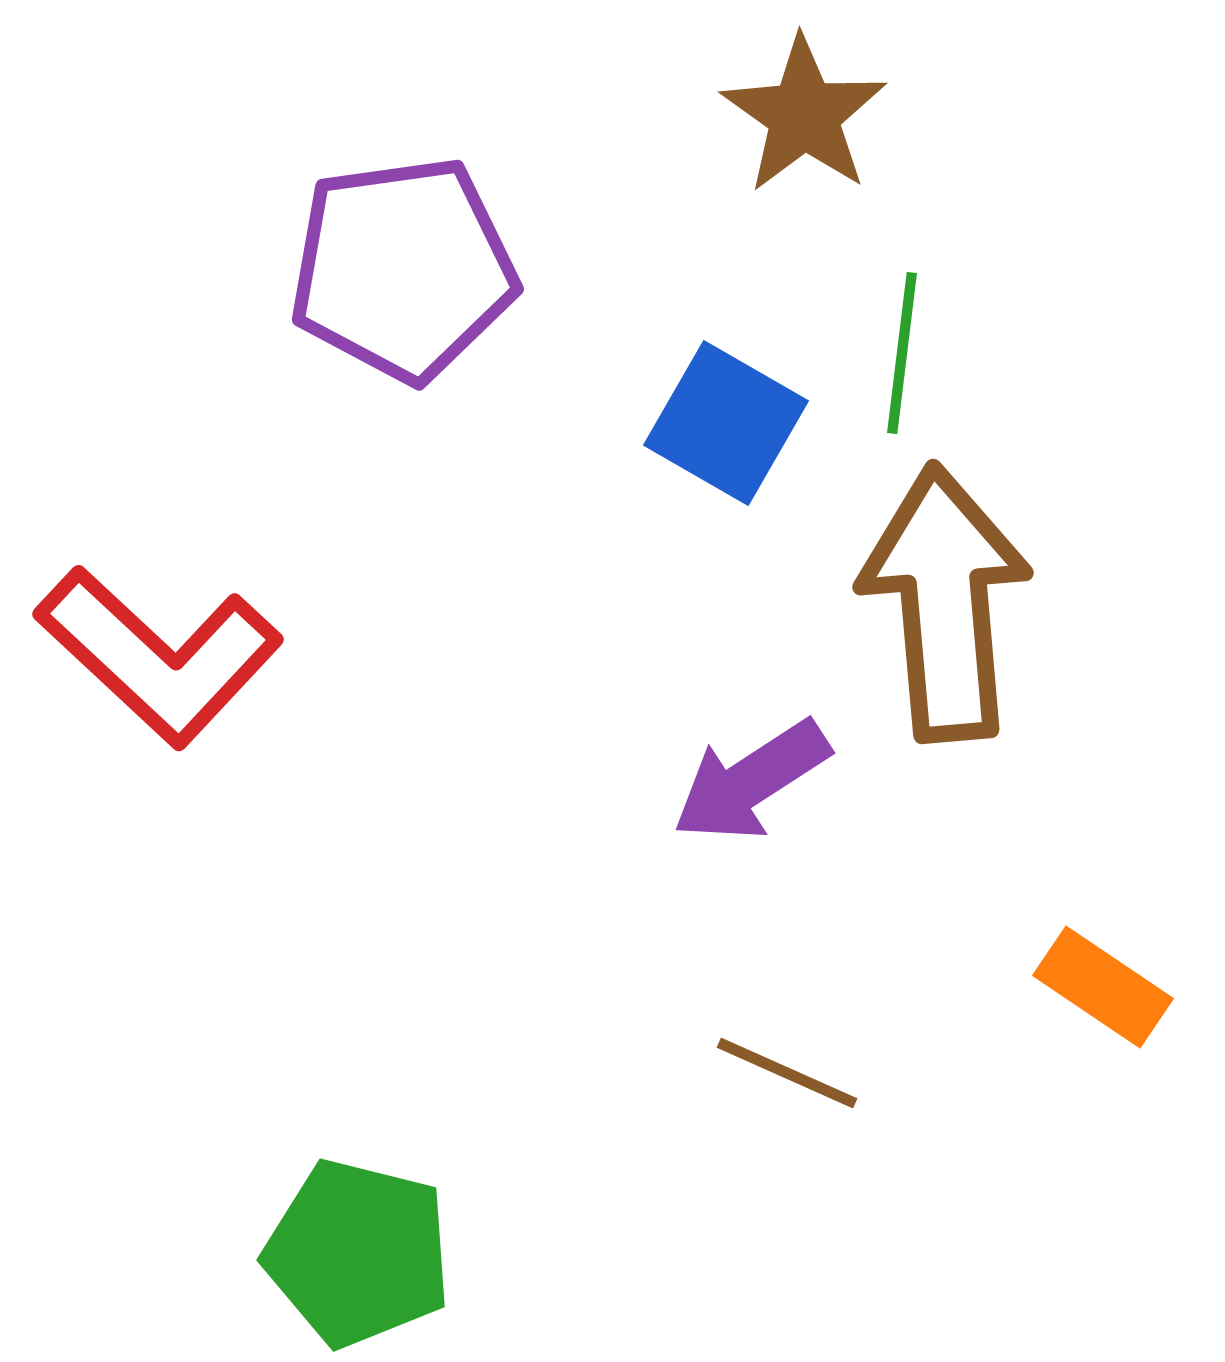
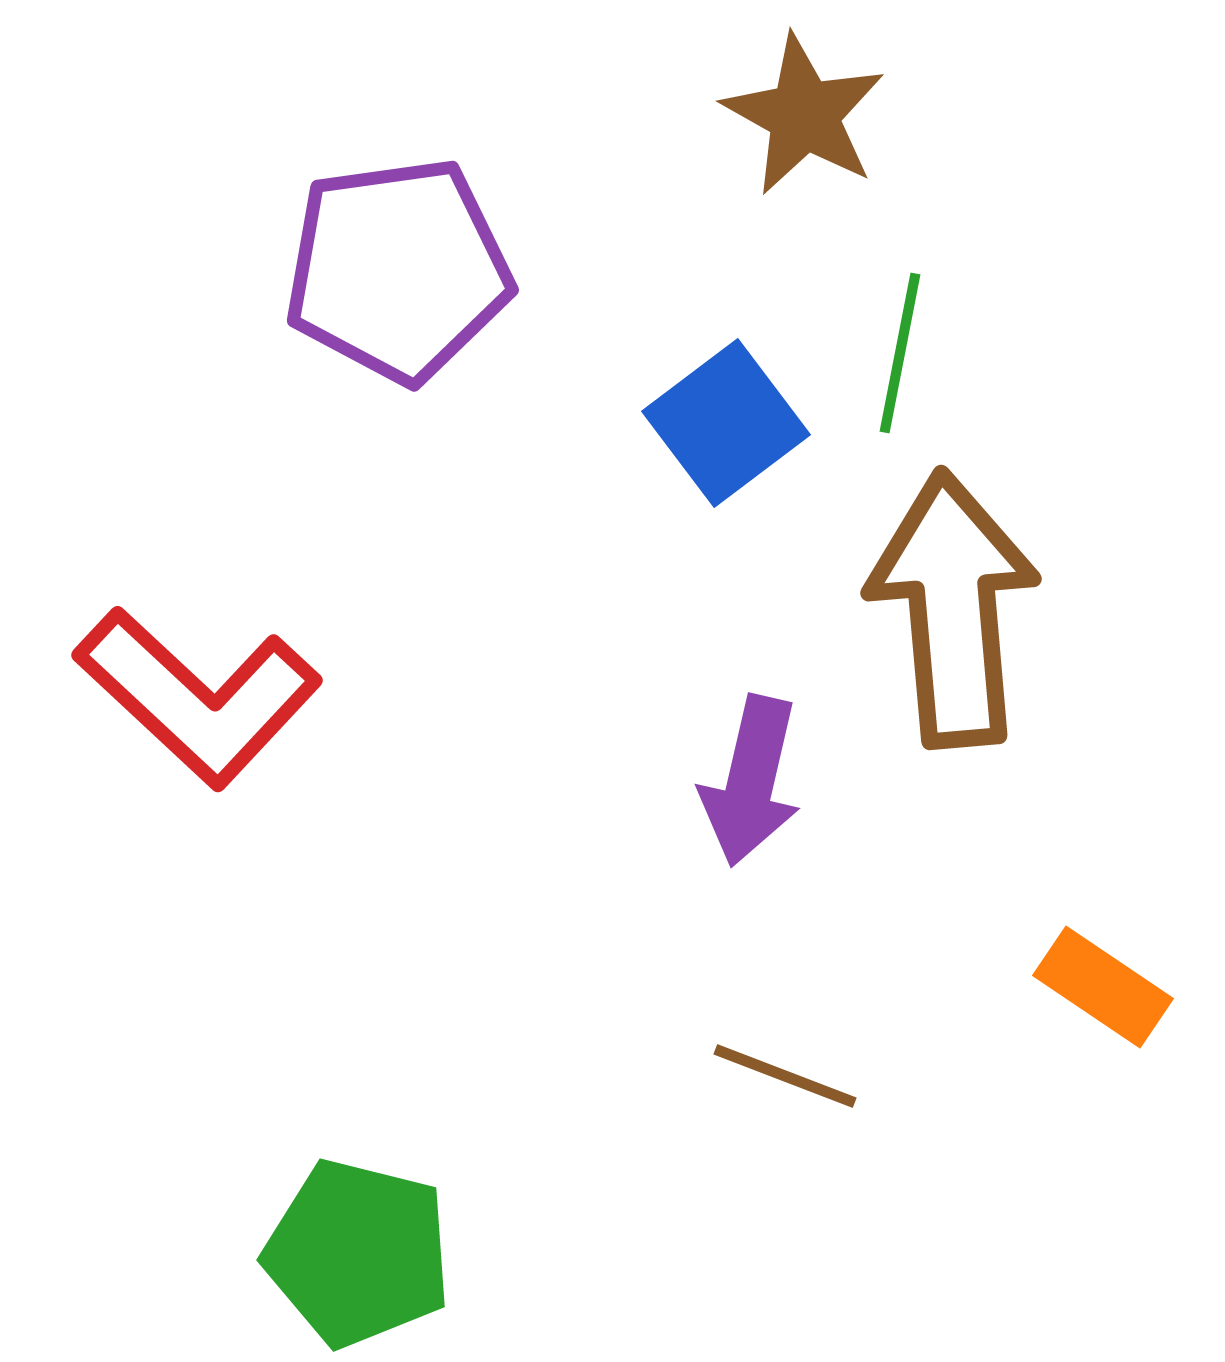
brown star: rotated 6 degrees counterclockwise
purple pentagon: moved 5 px left, 1 px down
green line: moved 2 px left; rotated 4 degrees clockwise
blue square: rotated 23 degrees clockwise
brown arrow: moved 8 px right, 6 px down
red L-shape: moved 39 px right, 41 px down
purple arrow: rotated 44 degrees counterclockwise
brown line: moved 2 px left, 3 px down; rotated 3 degrees counterclockwise
